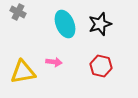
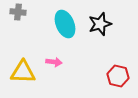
gray cross: rotated 21 degrees counterclockwise
red hexagon: moved 17 px right, 10 px down
yellow triangle: rotated 12 degrees clockwise
